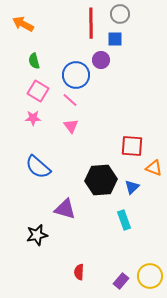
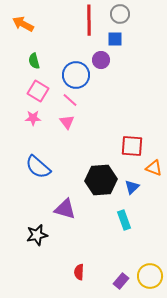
red line: moved 2 px left, 3 px up
pink triangle: moved 4 px left, 4 px up
